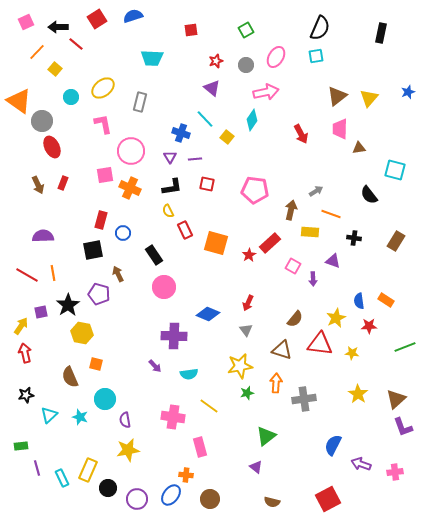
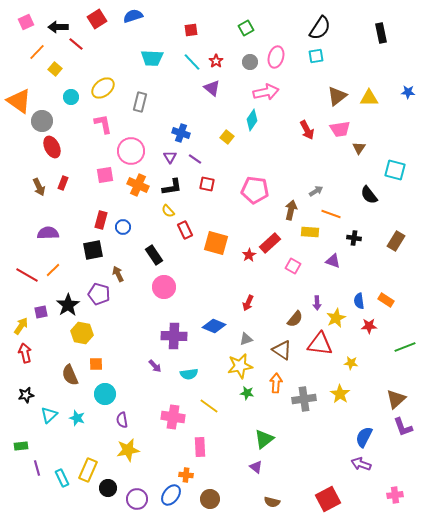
black semicircle at (320, 28): rotated 10 degrees clockwise
green square at (246, 30): moved 2 px up
black rectangle at (381, 33): rotated 24 degrees counterclockwise
pink ellipse at (276, 57): rotated 15 degrees counterclockwise
red star at (216, 61): rotated 16 degrees counterclockwise
gray circle at (246, 65): moved 4 px right, 3 px up
blue star at (408, 92): rotated 24 degrees clockwise
yellow triangle at (369, 98): rotated 48 degrees clockwise
cyan line at (205, 119): moved 13 px left, 57 px up
pink trapezoid at (340, 129): rotated 100 degrees counterclockwise
red arrow at (301, 134): moved 6 px right, 4 px up
brown triangle at (359, 148): rotated 48 degrees counterclockwise
purple line at (195, 159): rotated 40 degrees clockwise
brown arrow at (38, 185): moved 1 px right, 2 px down
orange cross at (130, 188): moved 8 px right, 3 px up
yellow semicircle at (168, 211): rotated 16 degrees counterclockwise
blue circle at (123, 233): moved 6 px up
purple semicircle at (43, 236): moved 5 px right, 3 px up
orange line at (53, 273): moved 3 px up; rotated 56 degrees clockwise
purple arrow at (313, 279): moved 4 px right, 24 px down
blue diamond at (208, 314): moved 6 px right, 12 px down
gray triangle at (246, 330): moved 9 px down; rotated 48 degrees clockwise
brown triangle at (282, 350): rotated 15 degrees clockwise
yellow star at (352, 353): moved 1 px left, 10 px down
orange square at (96, 364): rotated 16 degrees counterclockwise
brown semicircle at (70, 377): moved 2 px up
green star at (247, 393): rotated 24 degrees clockwise
yellow star at (358, 394): moved 18 px left
cyan circle at (105, 399): moved 5 px up
cyan star at (80, 417): moved 3 px left, 1 px down
purple semicircle at (125, 420): moved 3 px left
green triangle at (266, 436): moved 2 px left, 3 px down
blue semicircle at (333, 445): moved 31 px right, 8 px up
pink rectangle at (200, 447): rotated 12 degrees clockwise
pink cross at (395, 472): moved 23 px down
